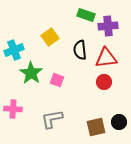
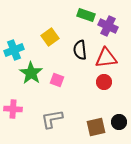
purple cross: rotated 30 degrees clockwise
